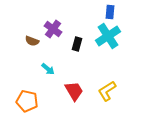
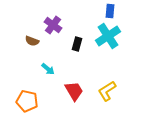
blue rectangle: moved 1 px up
purple cross: moved 4 px up
